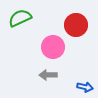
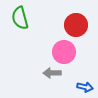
green semicircle: rotated 80 degrees counterclockwise
pink circle: moved 11 px right, 5 px down
gray arrow: moved 4 px right, 2 px up
